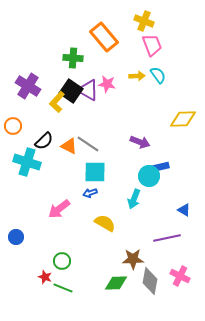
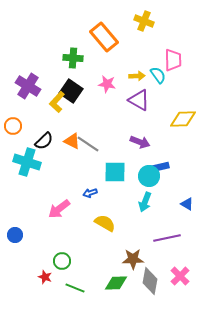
pink trapezoid: moved 21 px right, 15 px down; rotated 20 degrees clockwise
purple triangle: moved 51 px right, 10 px down
orange triangle: moved 3 px right, 5 px up
cyan square: moved 20 px right
cyan arrow: moved 11 px right, 3 px down
blue triangle: moved 3 px right, 6 px up
blue circle: moved 1 px left, 2 px up
pink cross: rotated 18 degrees clockwise
green line: moved 12 px right
